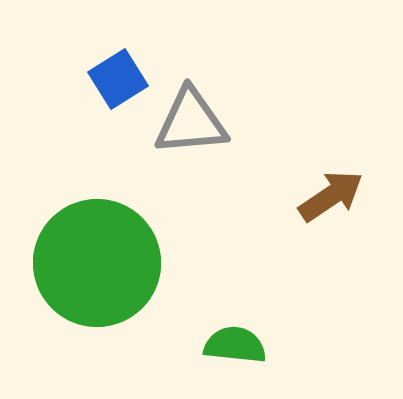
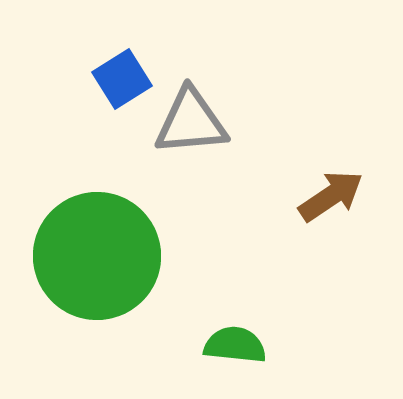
blue square: moved 4 px right
green circle: moved 7 px up
